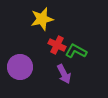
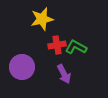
red cross: rotated 36 degrees counterclockwise
green L-shape: moved 4 px up
purple circle: moved 2 px right
